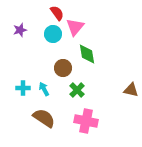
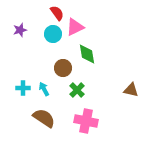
pink triangle: rotated 24 degrees clockwise
